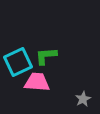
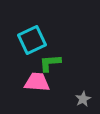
green L-shape: moved 4 px right, 7 px down
cyan square: moved 14 px right, 22 px up
